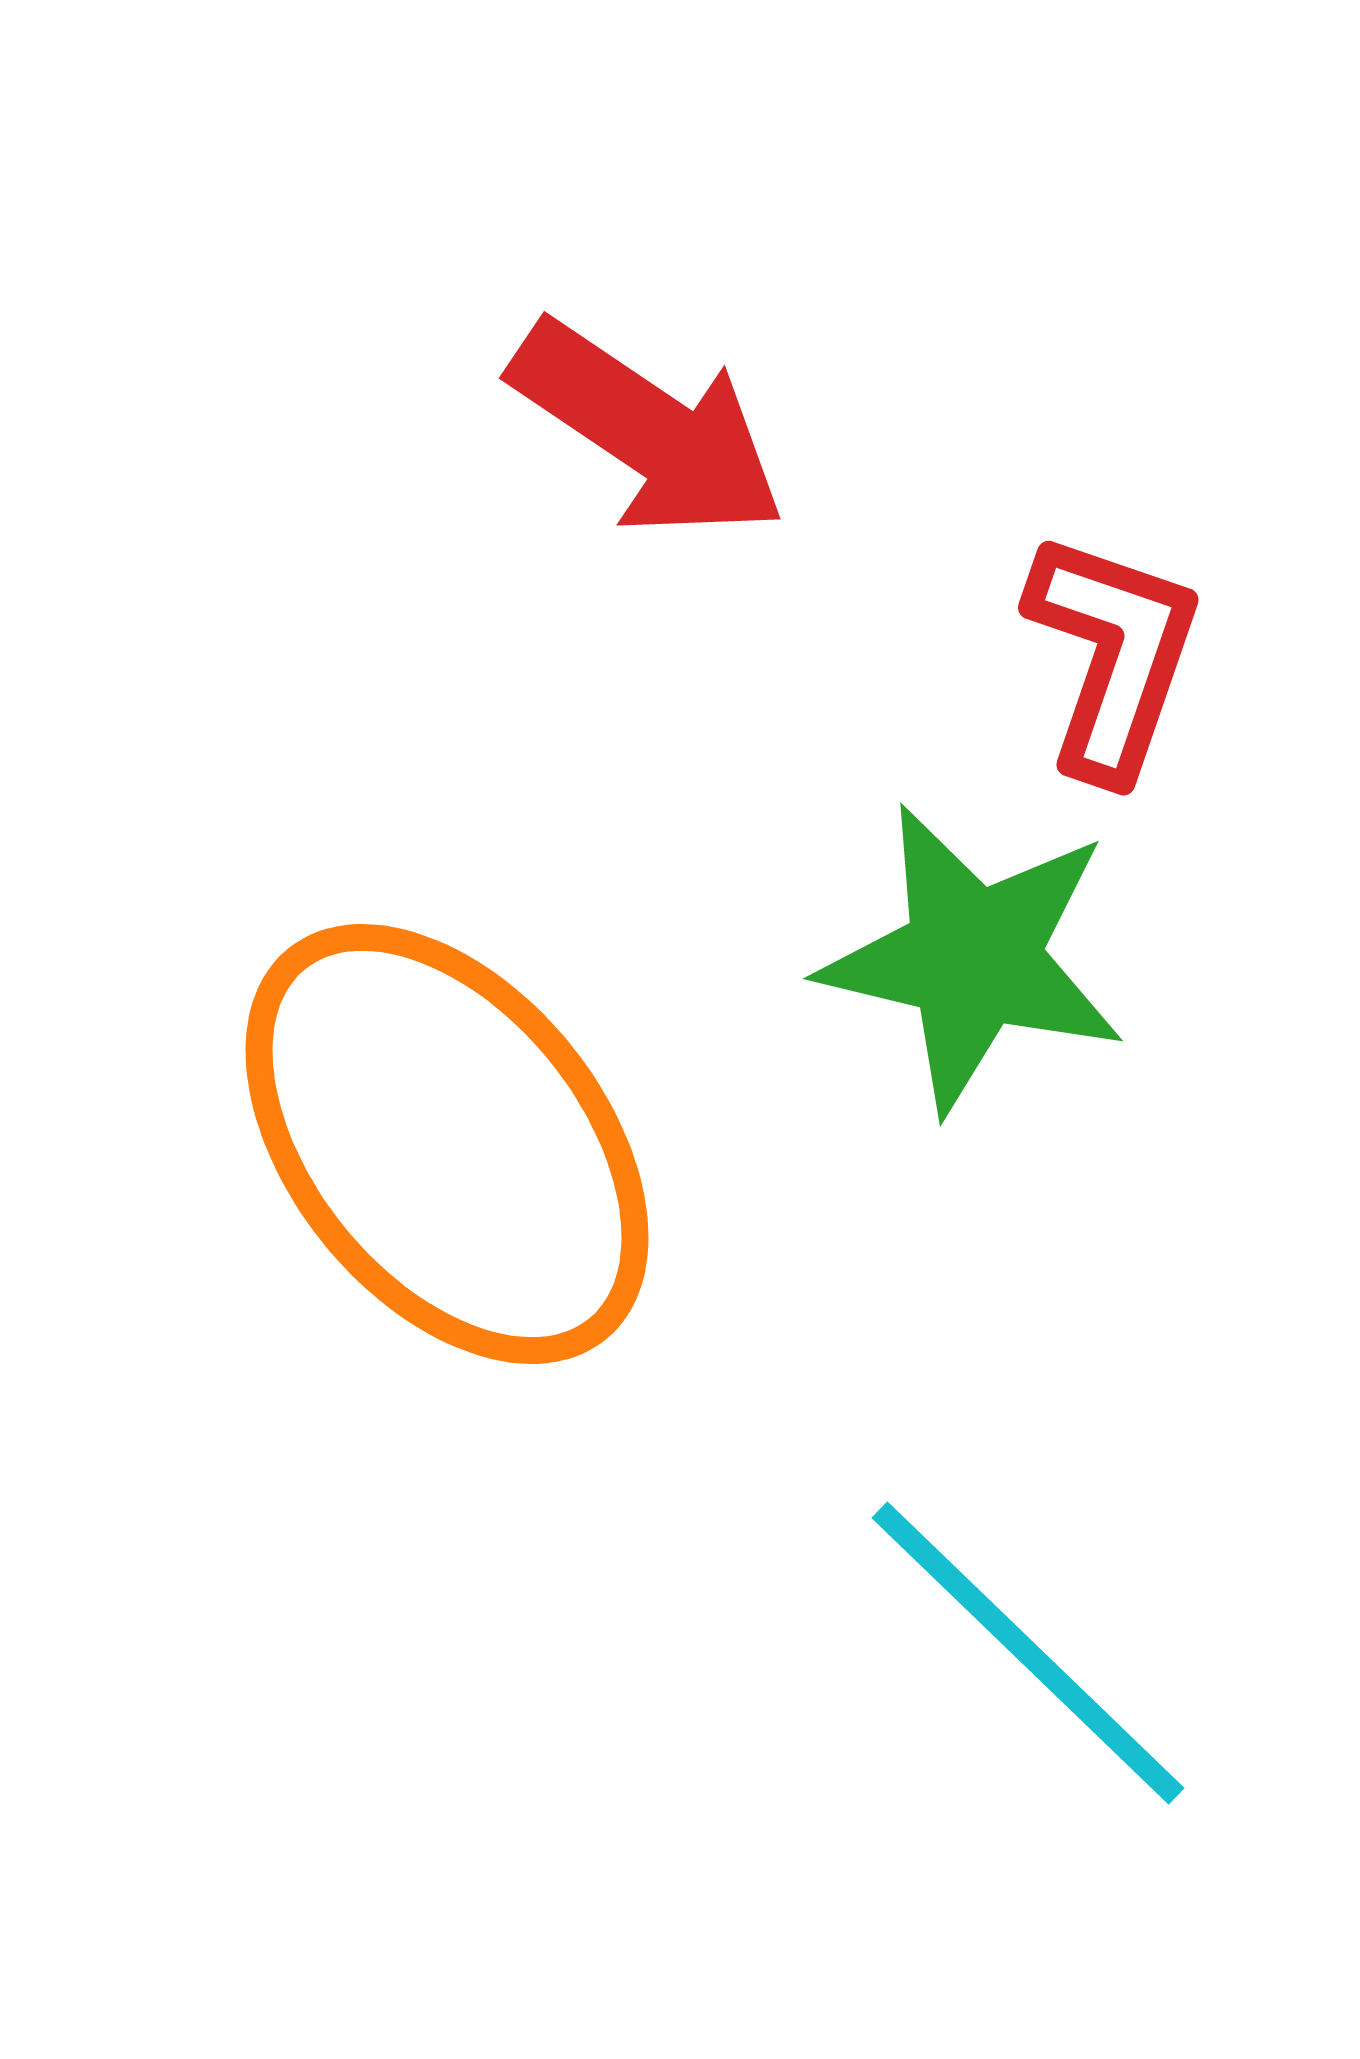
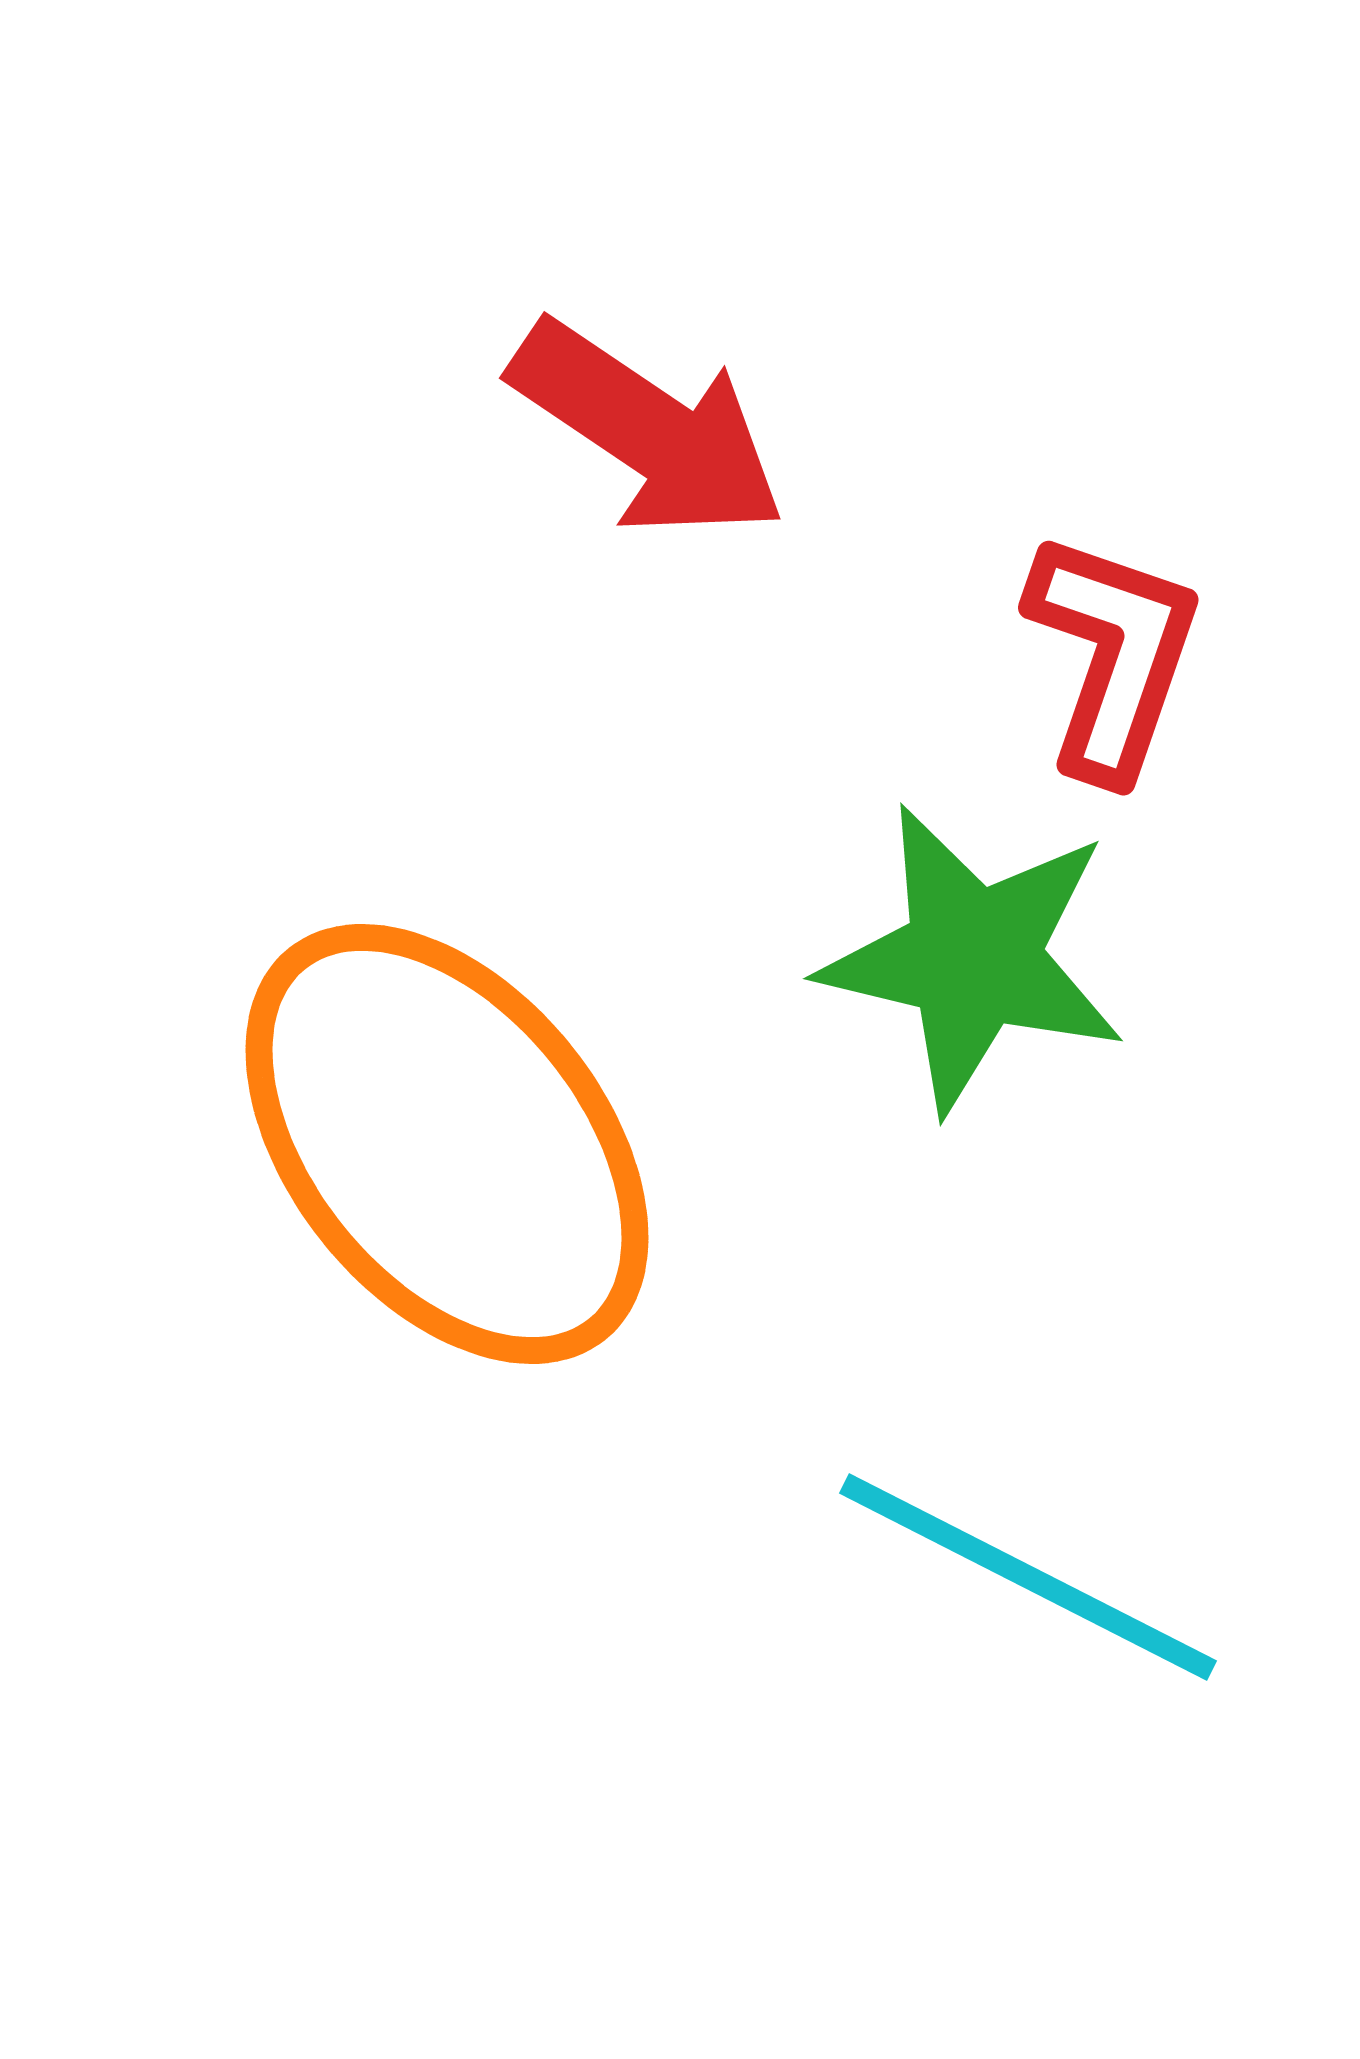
cyan line: moved 76 px up; rotated 17 degrees counterclockwise
